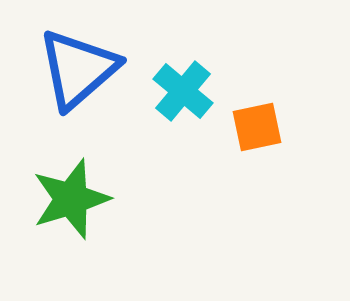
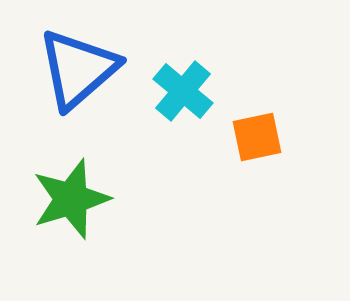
orange square: moved 10 px down
